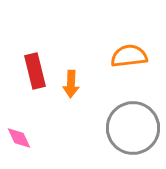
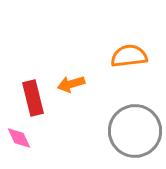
red rectangle: moved 2 px left, 27 px down
orange arrow: rotated 72 degrees clockwise
gray circle: moved 2 px right, 3 px down
